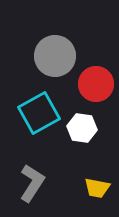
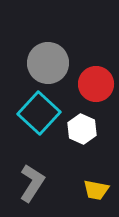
gray circle: moved 7 px left, 7 px down
cyan square: rotated 18 degrees counterclockwise
white hexagon: moved 1 px down; rotated 16 degrees clockwise
yellow trapezoid: moved 1 px left, 2 px down
